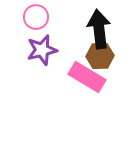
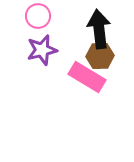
pink circle: moved 2 px right, 1 px up
